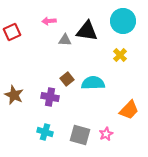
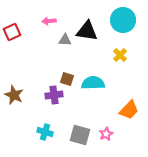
cyan circle: moved 1 px up
brown square: rotated 32 degrees counterclockwise
purple cross: moved 4 px right, 2 px up; rotated 18 degrees counterclockwise
